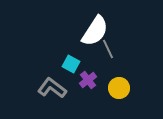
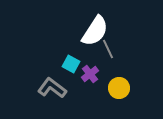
purple cross: moved 2 px right, 6 px up
